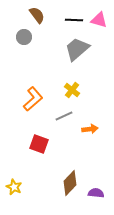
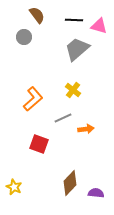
pink triangle: moved 6 px down
yellow cross: moved 1 px right
gray line: moved 1 px left, 2 px down
orange arrow: moved 4 px left
